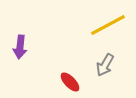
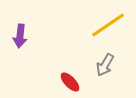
yellow line: rotated 6 degrees counterclockwise
purple arrow: moved 11 px up
